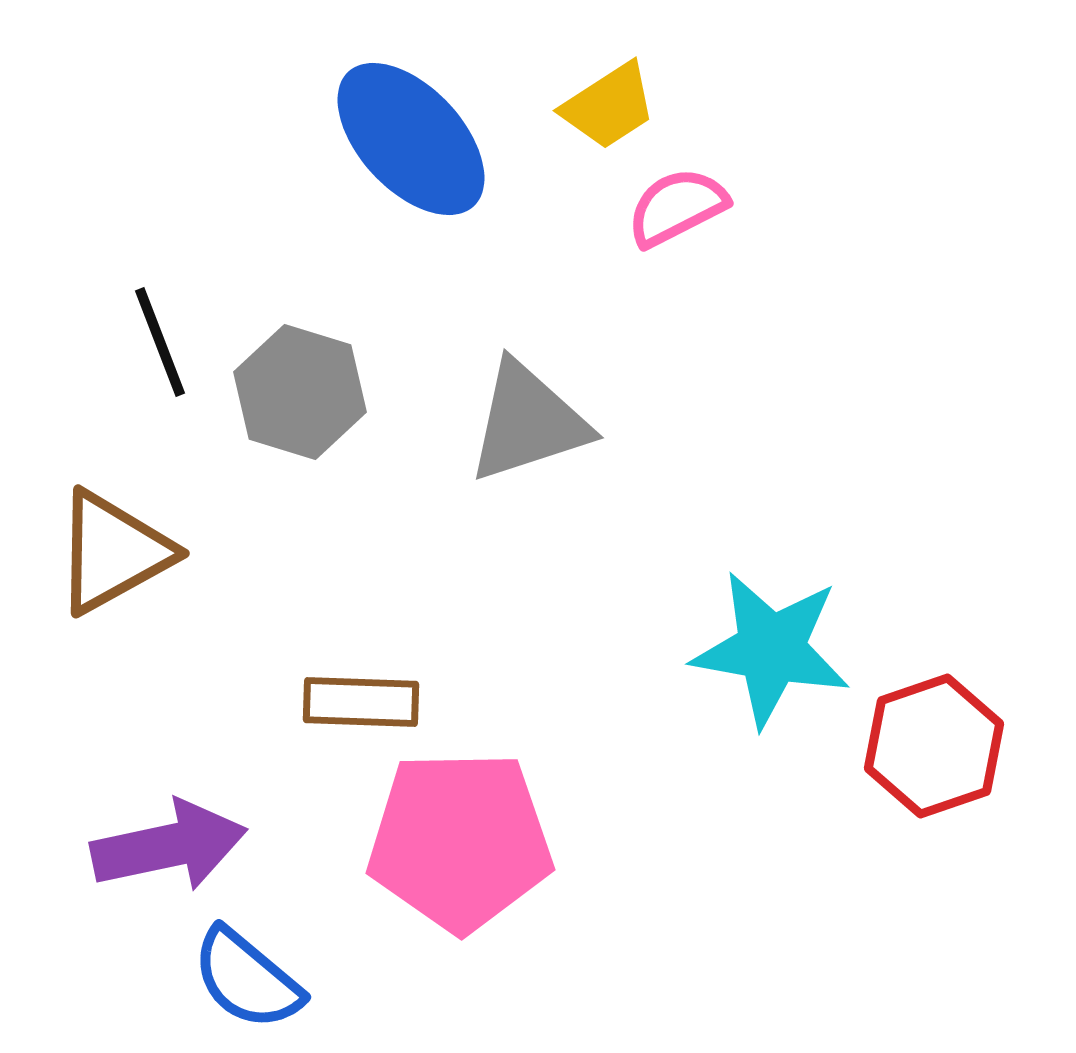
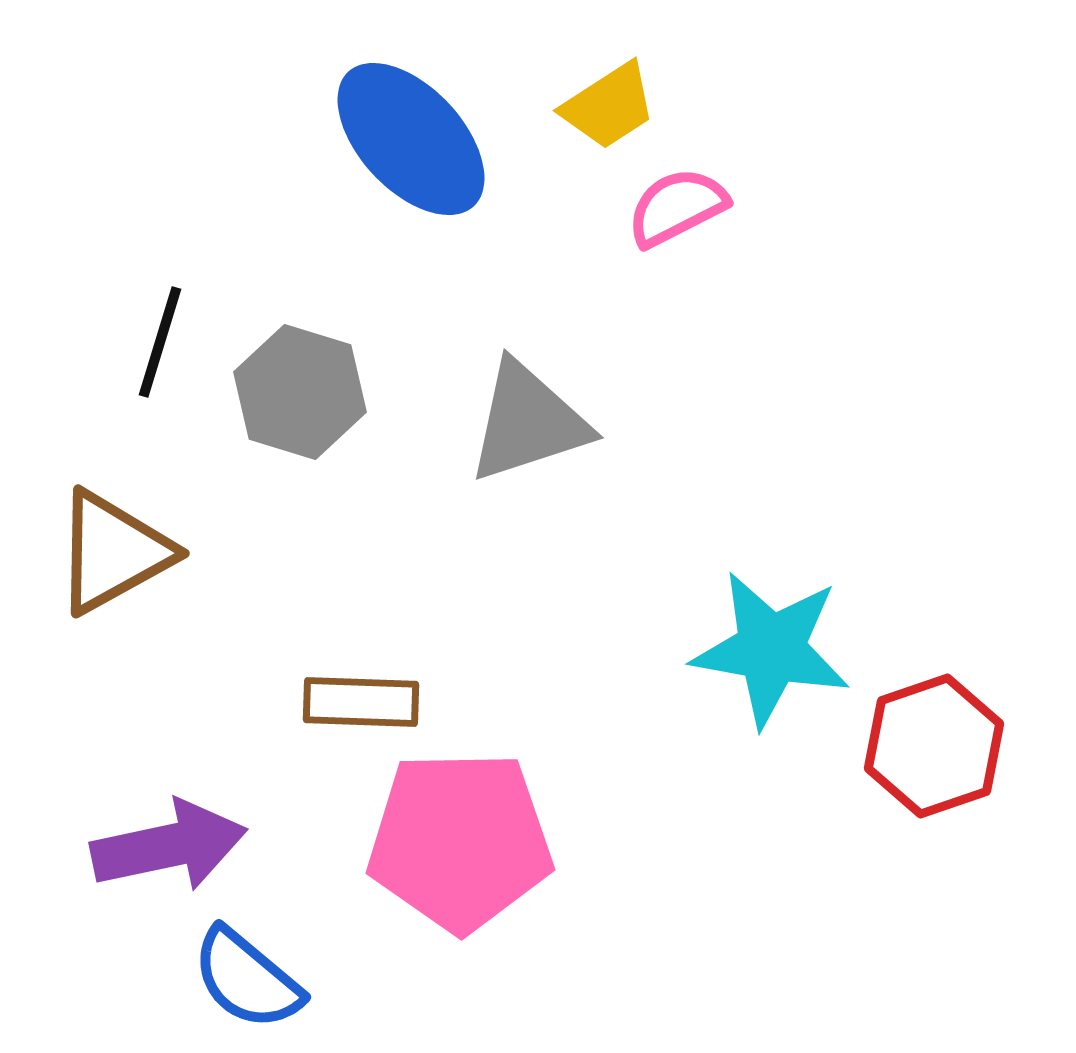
black line: rotated 38 degrees clockwise
